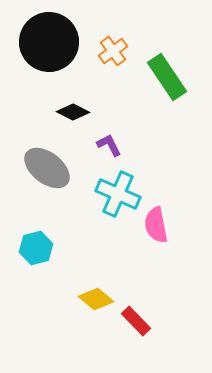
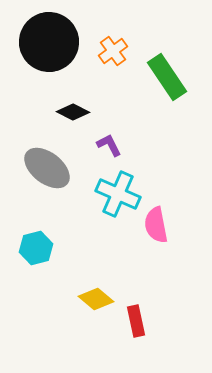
red rectangle: rotated 32 degrees clockwise
